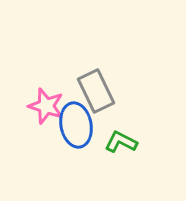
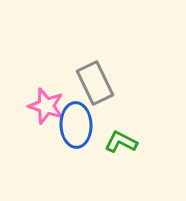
gray rectangle: moved 1 px left, 8 px up
blue ellipse: rotated 9 degrees clockwise
